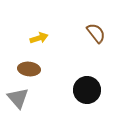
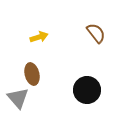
yellow arrow: moved 1 px up
brown ellipse: moved 3 px right, 5 px down; rotated 70 degrees clockwise
